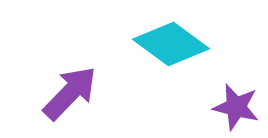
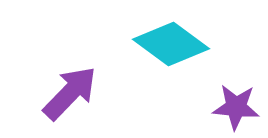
purple star: rotated 9 degrees counterclockwise
